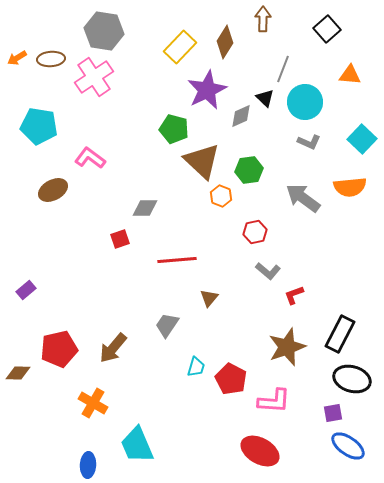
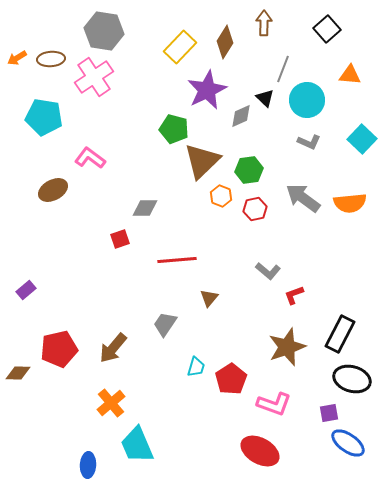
brown arrow at (263, 19): moved 1 px right, 4 px down
cyan circle at (305, 102): moved 2 px right, 2 px up
cyan pentagon at (39, 126): moved 5 px right, 9 px up
brown triangle at (202, 161): rotated 33 degrees clockwise
orange semicircle at (350, 187): moved 16 px down
red hexagon at (255, 232): moved 23 px up
gray trapezoid at (167, 325): moved 2 px left, 1 px up
red pentagon at (231, 379): rotated 12 degrees clockwise
pink L-shape at (274, 401): moved 3 px down; rotated 16 degrees clockwise
orange cross at (93, 403): moved 18 px right; rotated 20 degrees clockwise
purple square at (333, 413): moved 4 px left
blue ellipse at (348, 446): moved 3 px up
